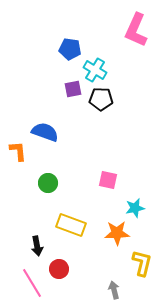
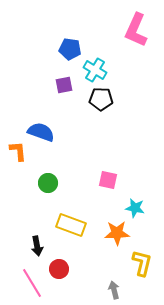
purple square: moved 9 px left, 4 px up
blue semicircle: moved 4 px left
cyan star: rotated 24 degrees clockwise
